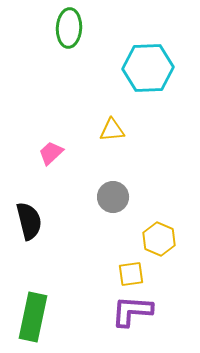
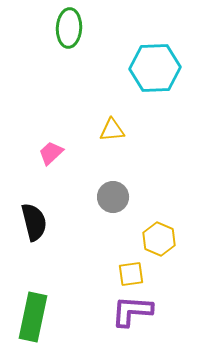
cyan hexagon: moved 7 px right
black semicircle: moved 5 px right, 1 px down
